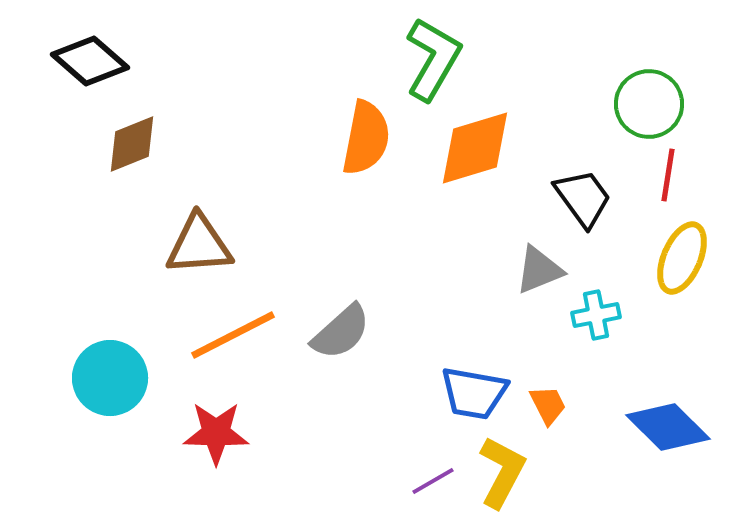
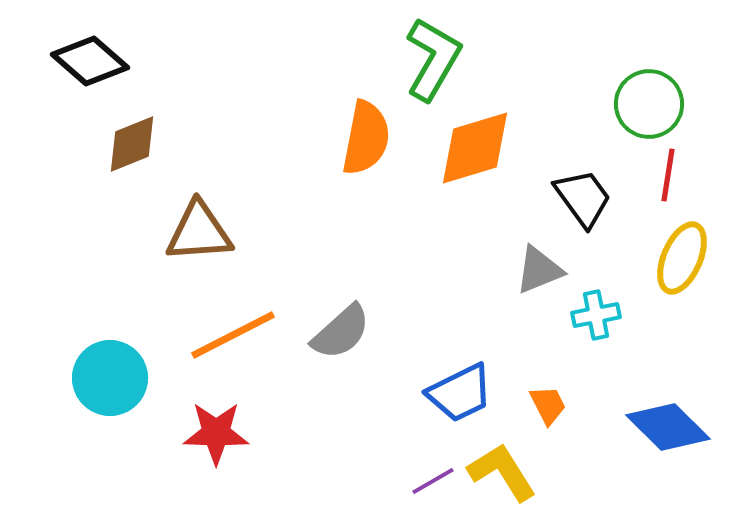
brown triangle: moved 13 px up
blue trapezoid: moved 14 px left; rotated 36 degrees counterclockwise
yellow L-shape: rotated 60 degrees counterclockwise
